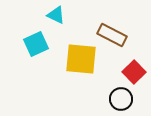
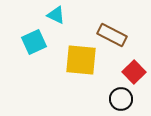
cyan square: moved 2 px left, 2 px up
yellow square: moved 1 px down
